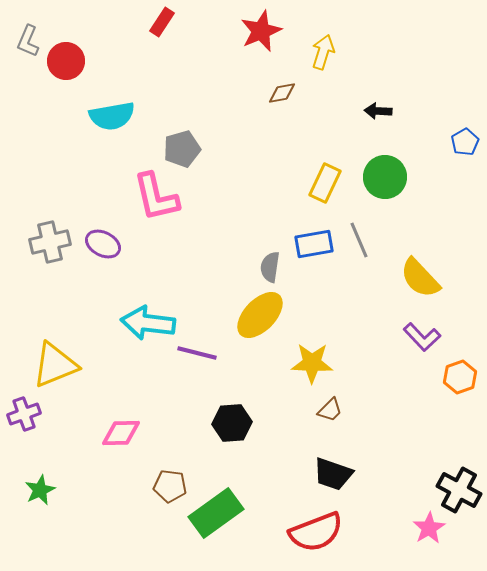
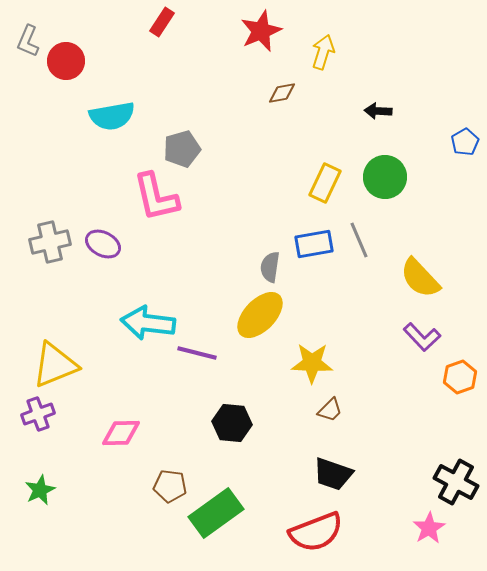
purple cross: moved 14 px right
black hexagon: rotated 9 degrees clockwise
black cross: moved 3 px left, 8 px up
